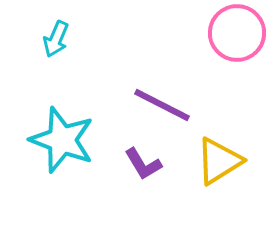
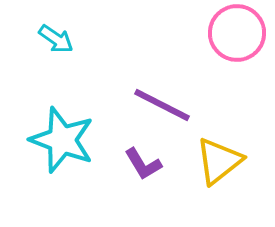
cyan arrow: rotated 78 degrees counterclockwise
yellow triangle: rotated 6 degrees counterclockwise
